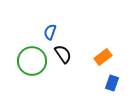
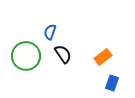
green circle: moved 6 px left, 5 px up
